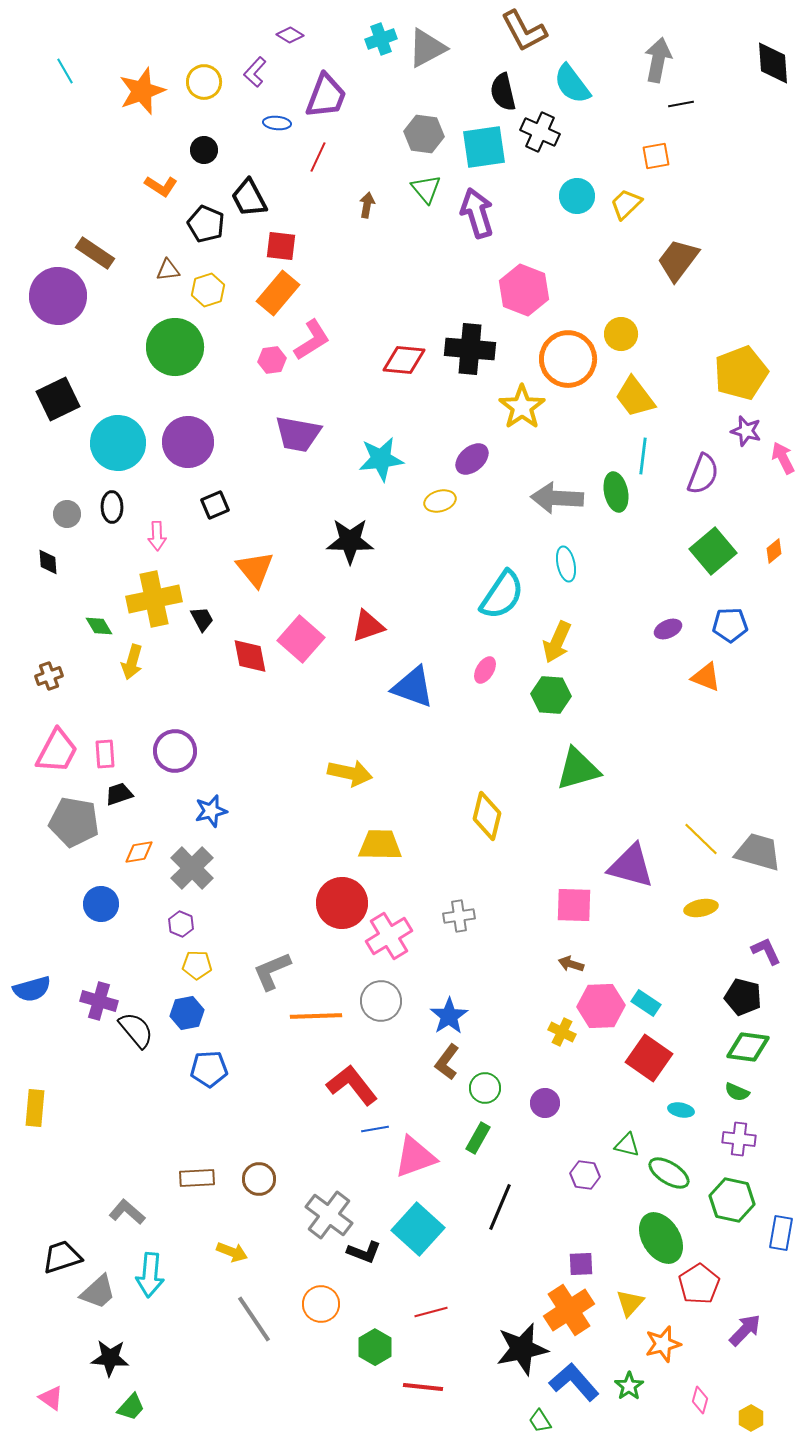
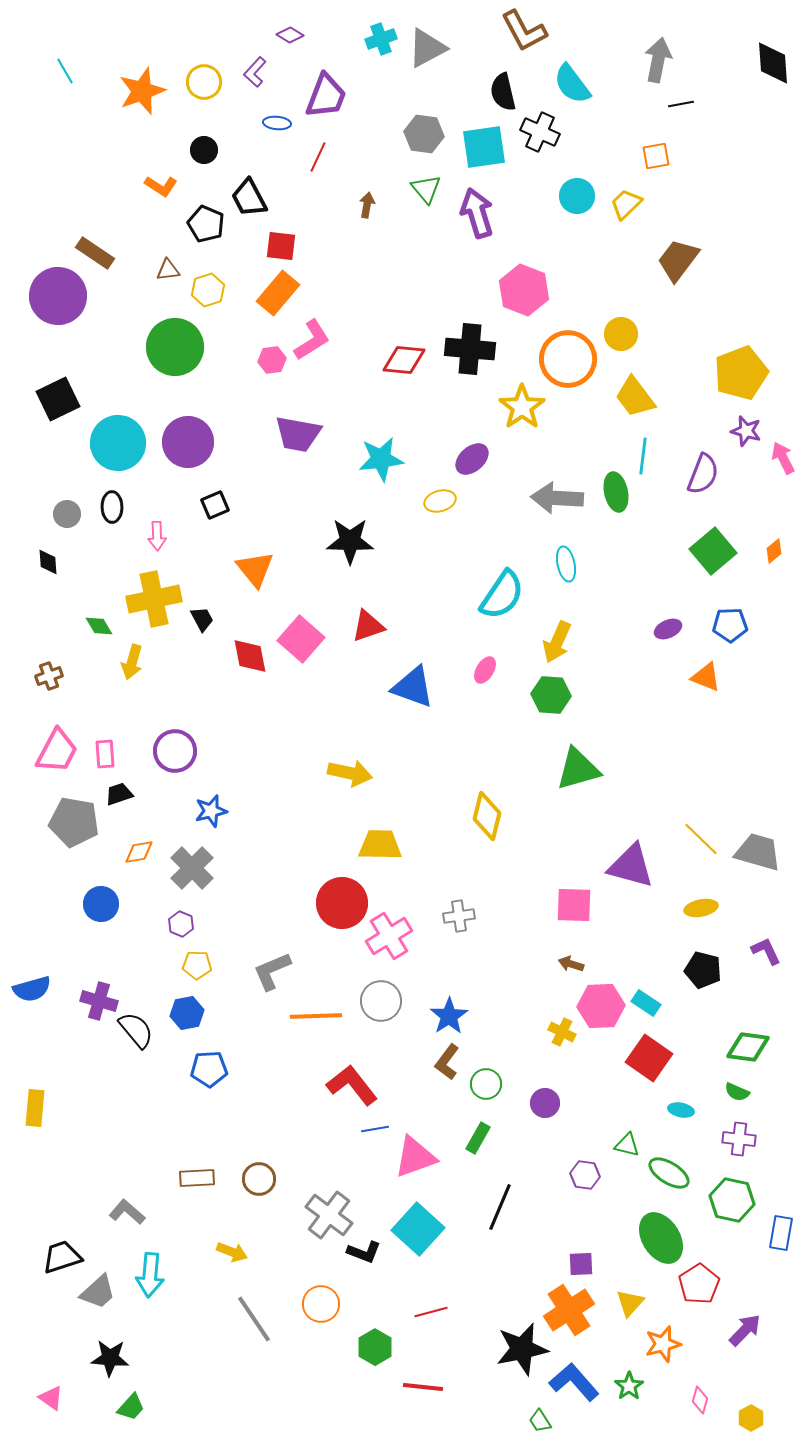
black pentagon at (743, 997): moved 40 px left, 27 px up
green circle at (485, 1088): moved 1 px right, 4 px up
